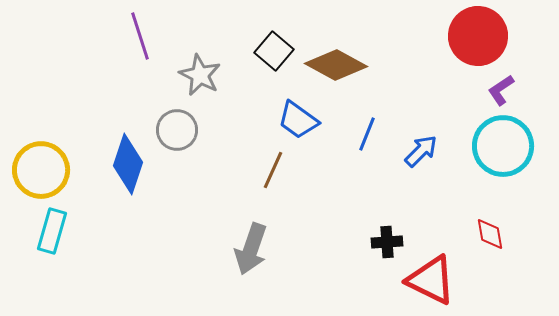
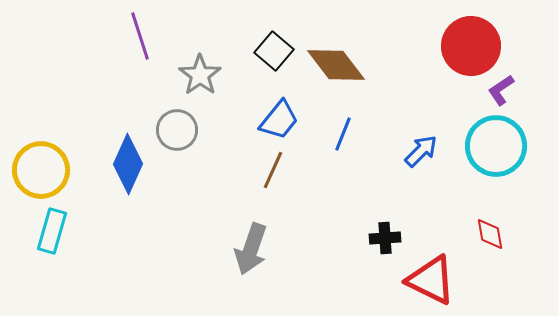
red circle: moved 7 px left, 10 px down
brown diamond: rotated 24 degrees clockwise
gray star: rotated 9 degrees clockwise
blue trapezoid: moved 19 px left; rotated 87 degrees counterclockwise
blue line: moved 24 px left
cyan circle: moved 7 px left
blue diamond: rotated 6 degrees clockwise
black cross: moved 2 px left, 4 px up
